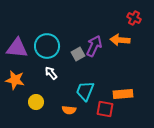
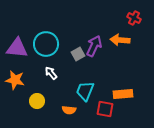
cyan circle: moved 1 px left, 2 px up
yellow circle: moved 1 px right, 1 px up
